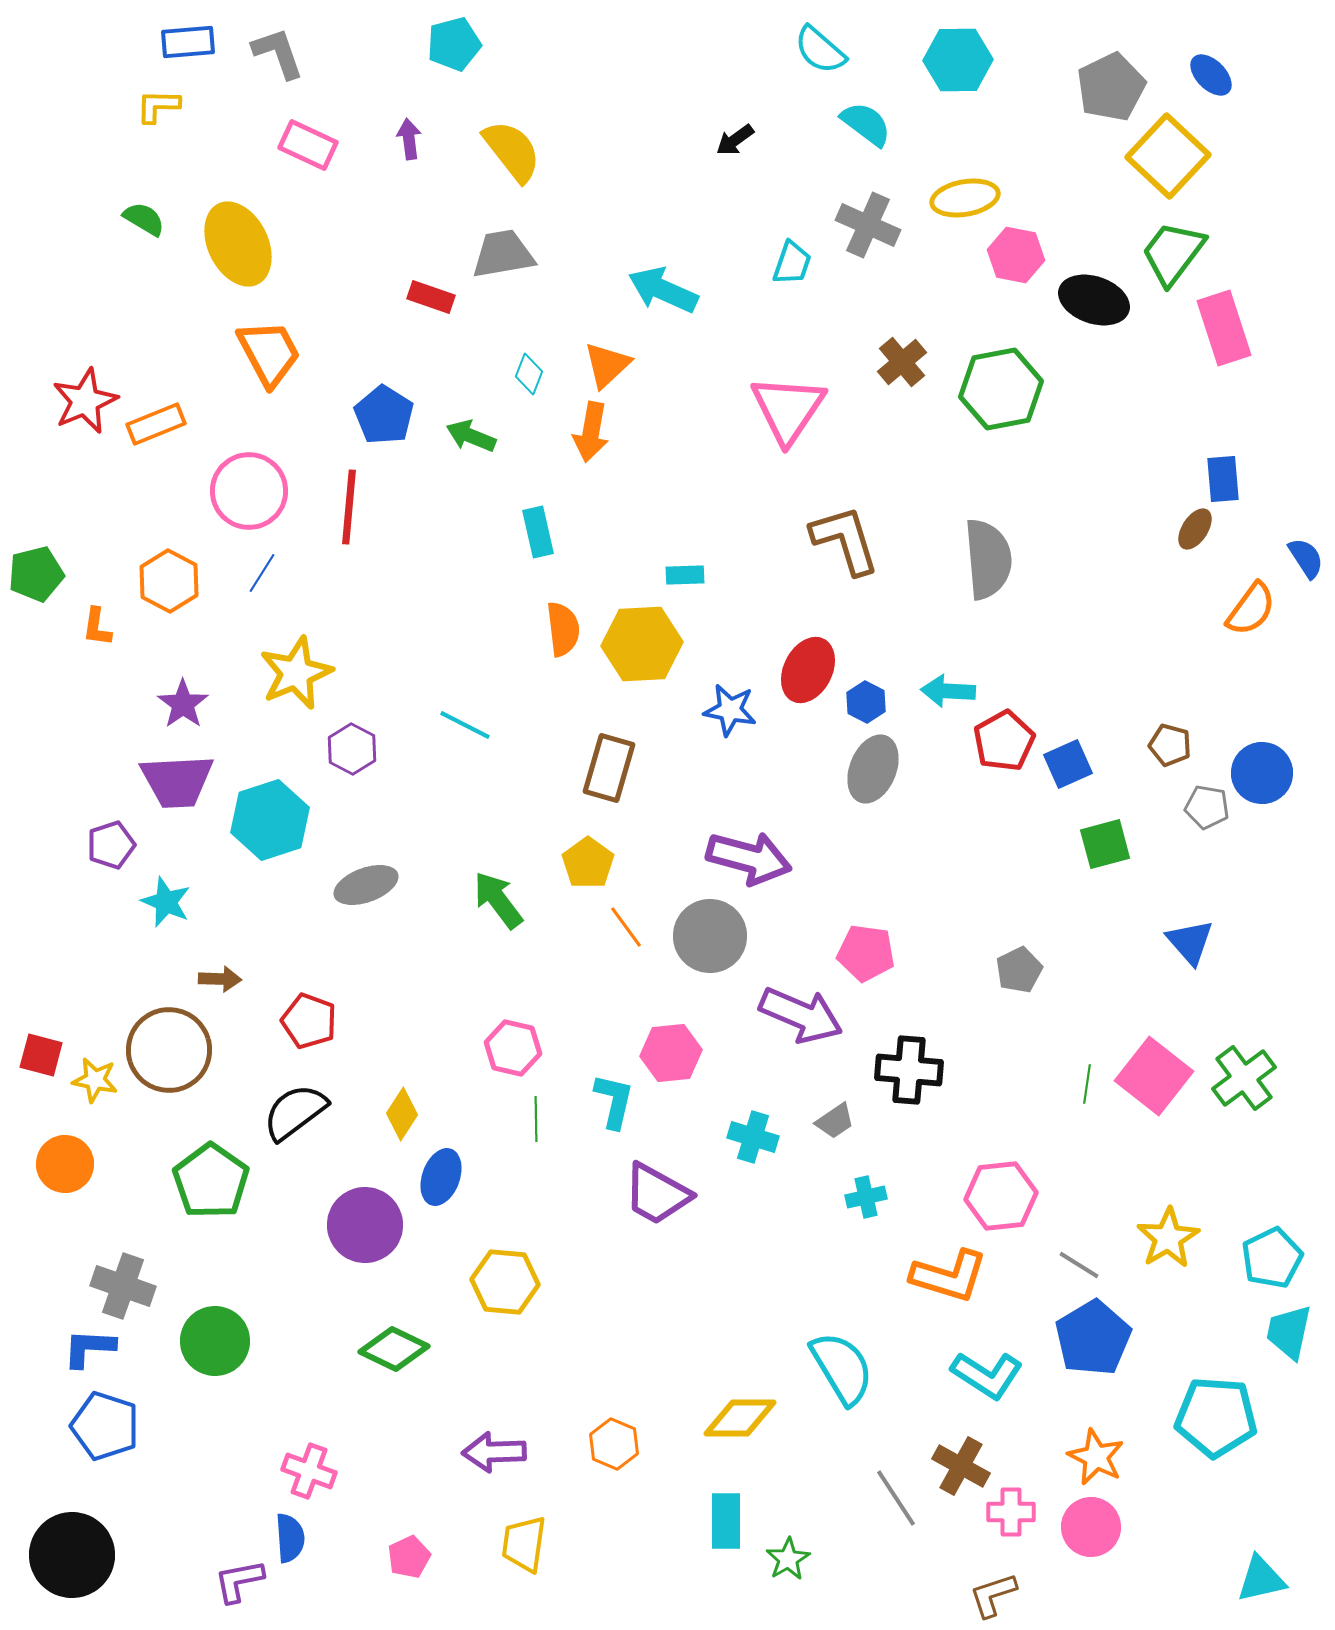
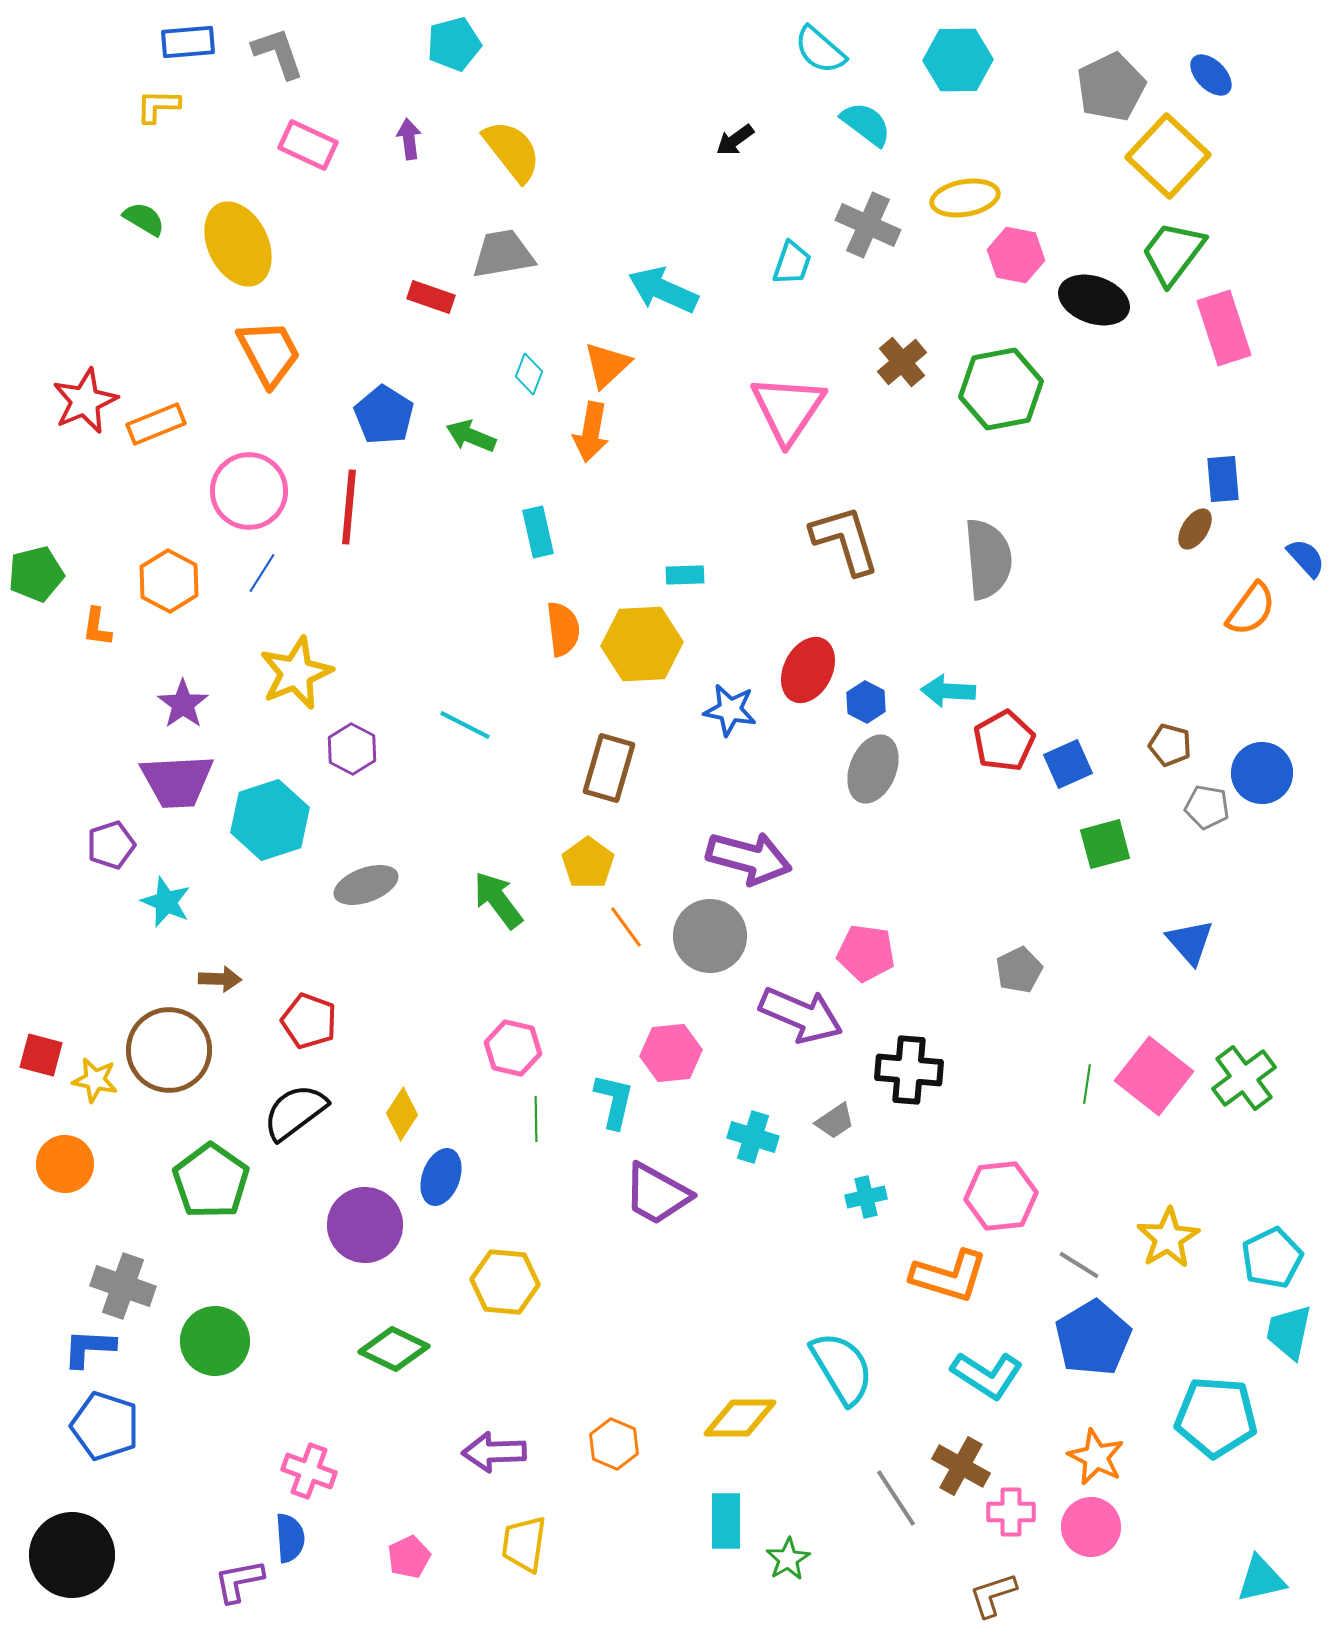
blue semicircle at (1306, 558): rotated 9 degrees counterclockwise
